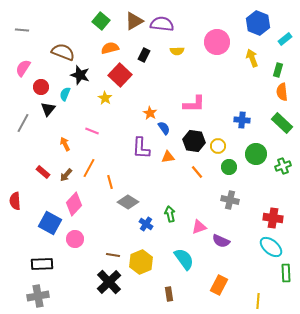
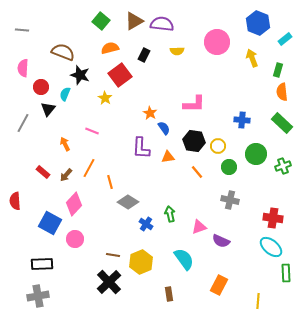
pink semicircle at (23, 68): rotated 30 degrees counterclockwise
red square at (120, 75): rotated 10 degrees clockwise
